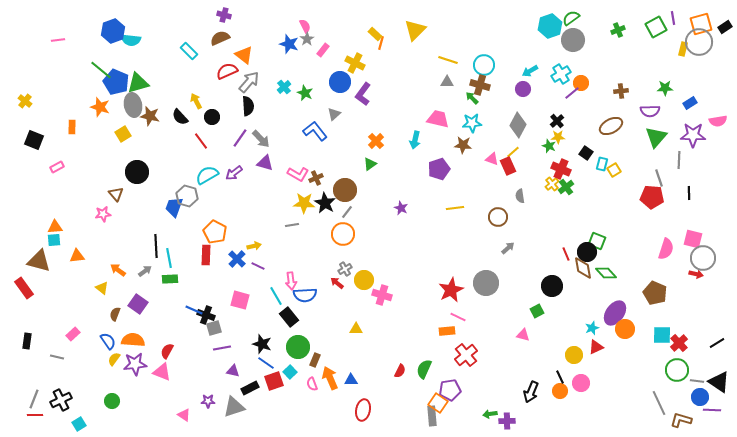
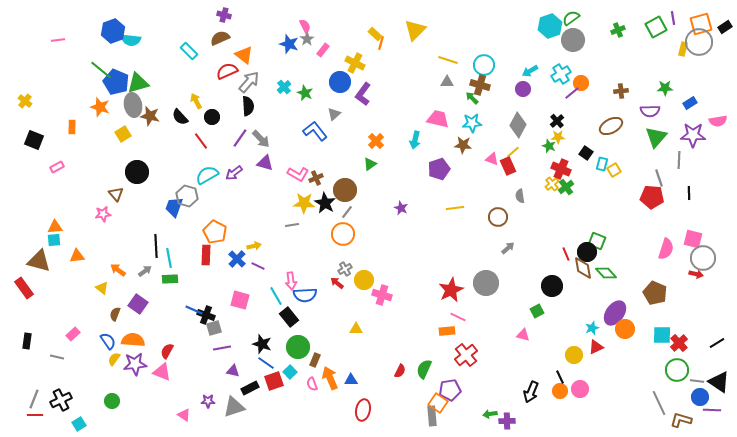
pink circle at (581, 383): moved 1 px left, 6 px down
